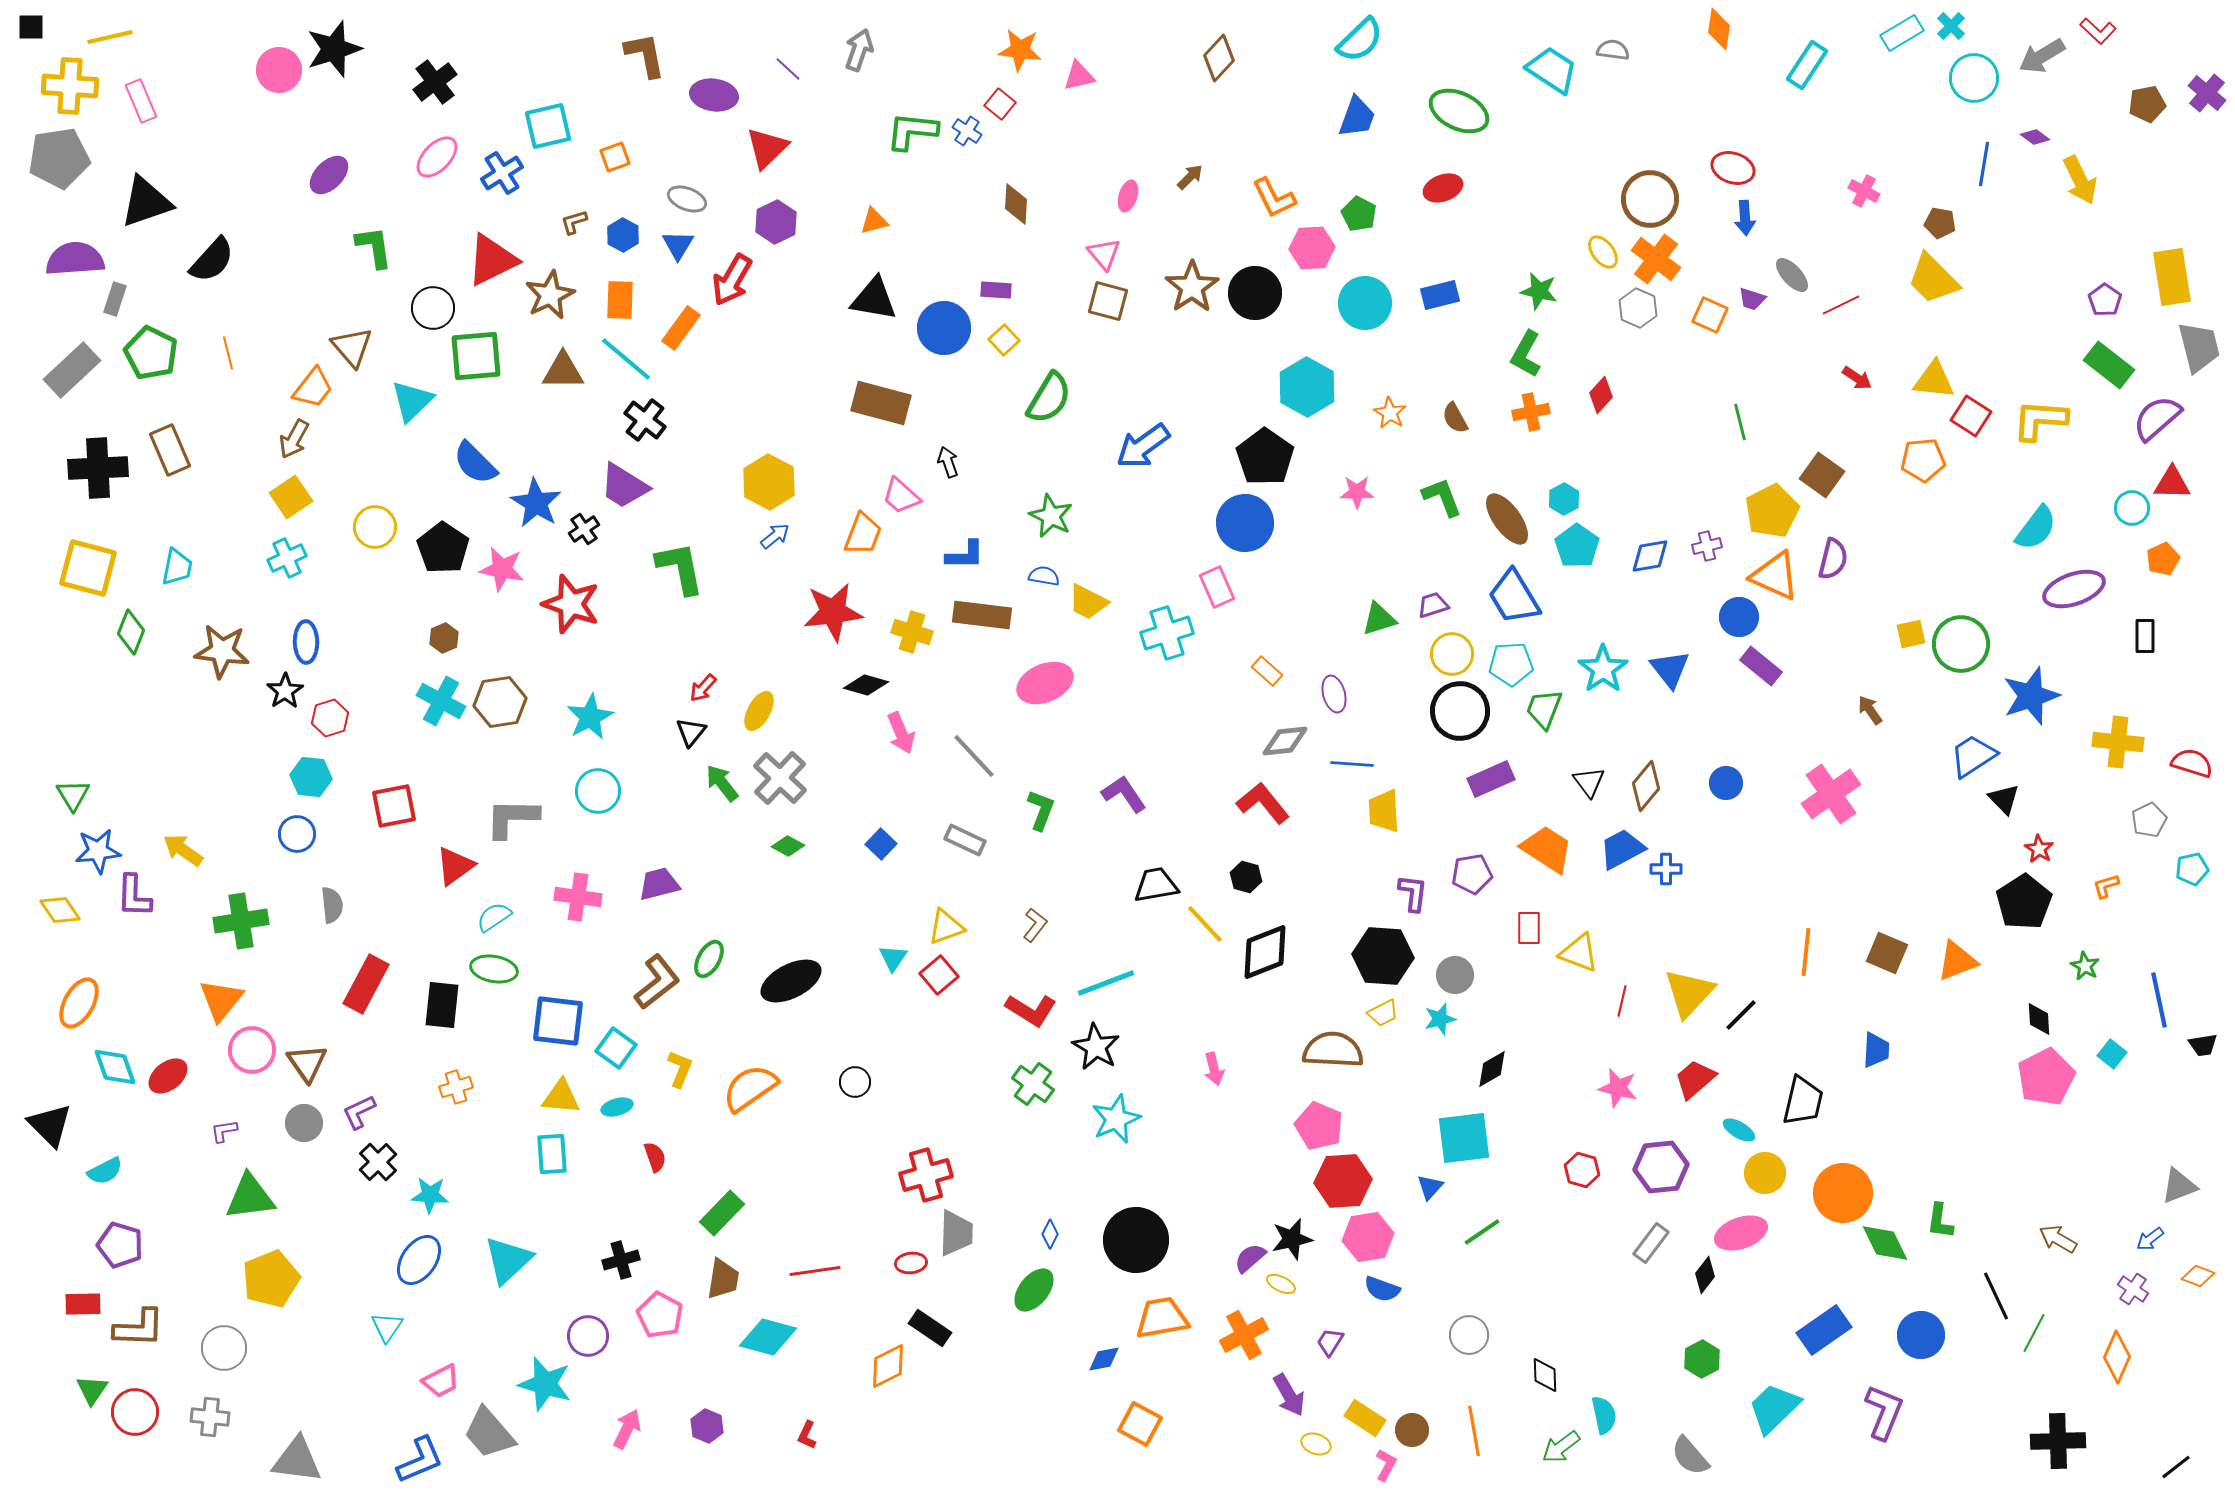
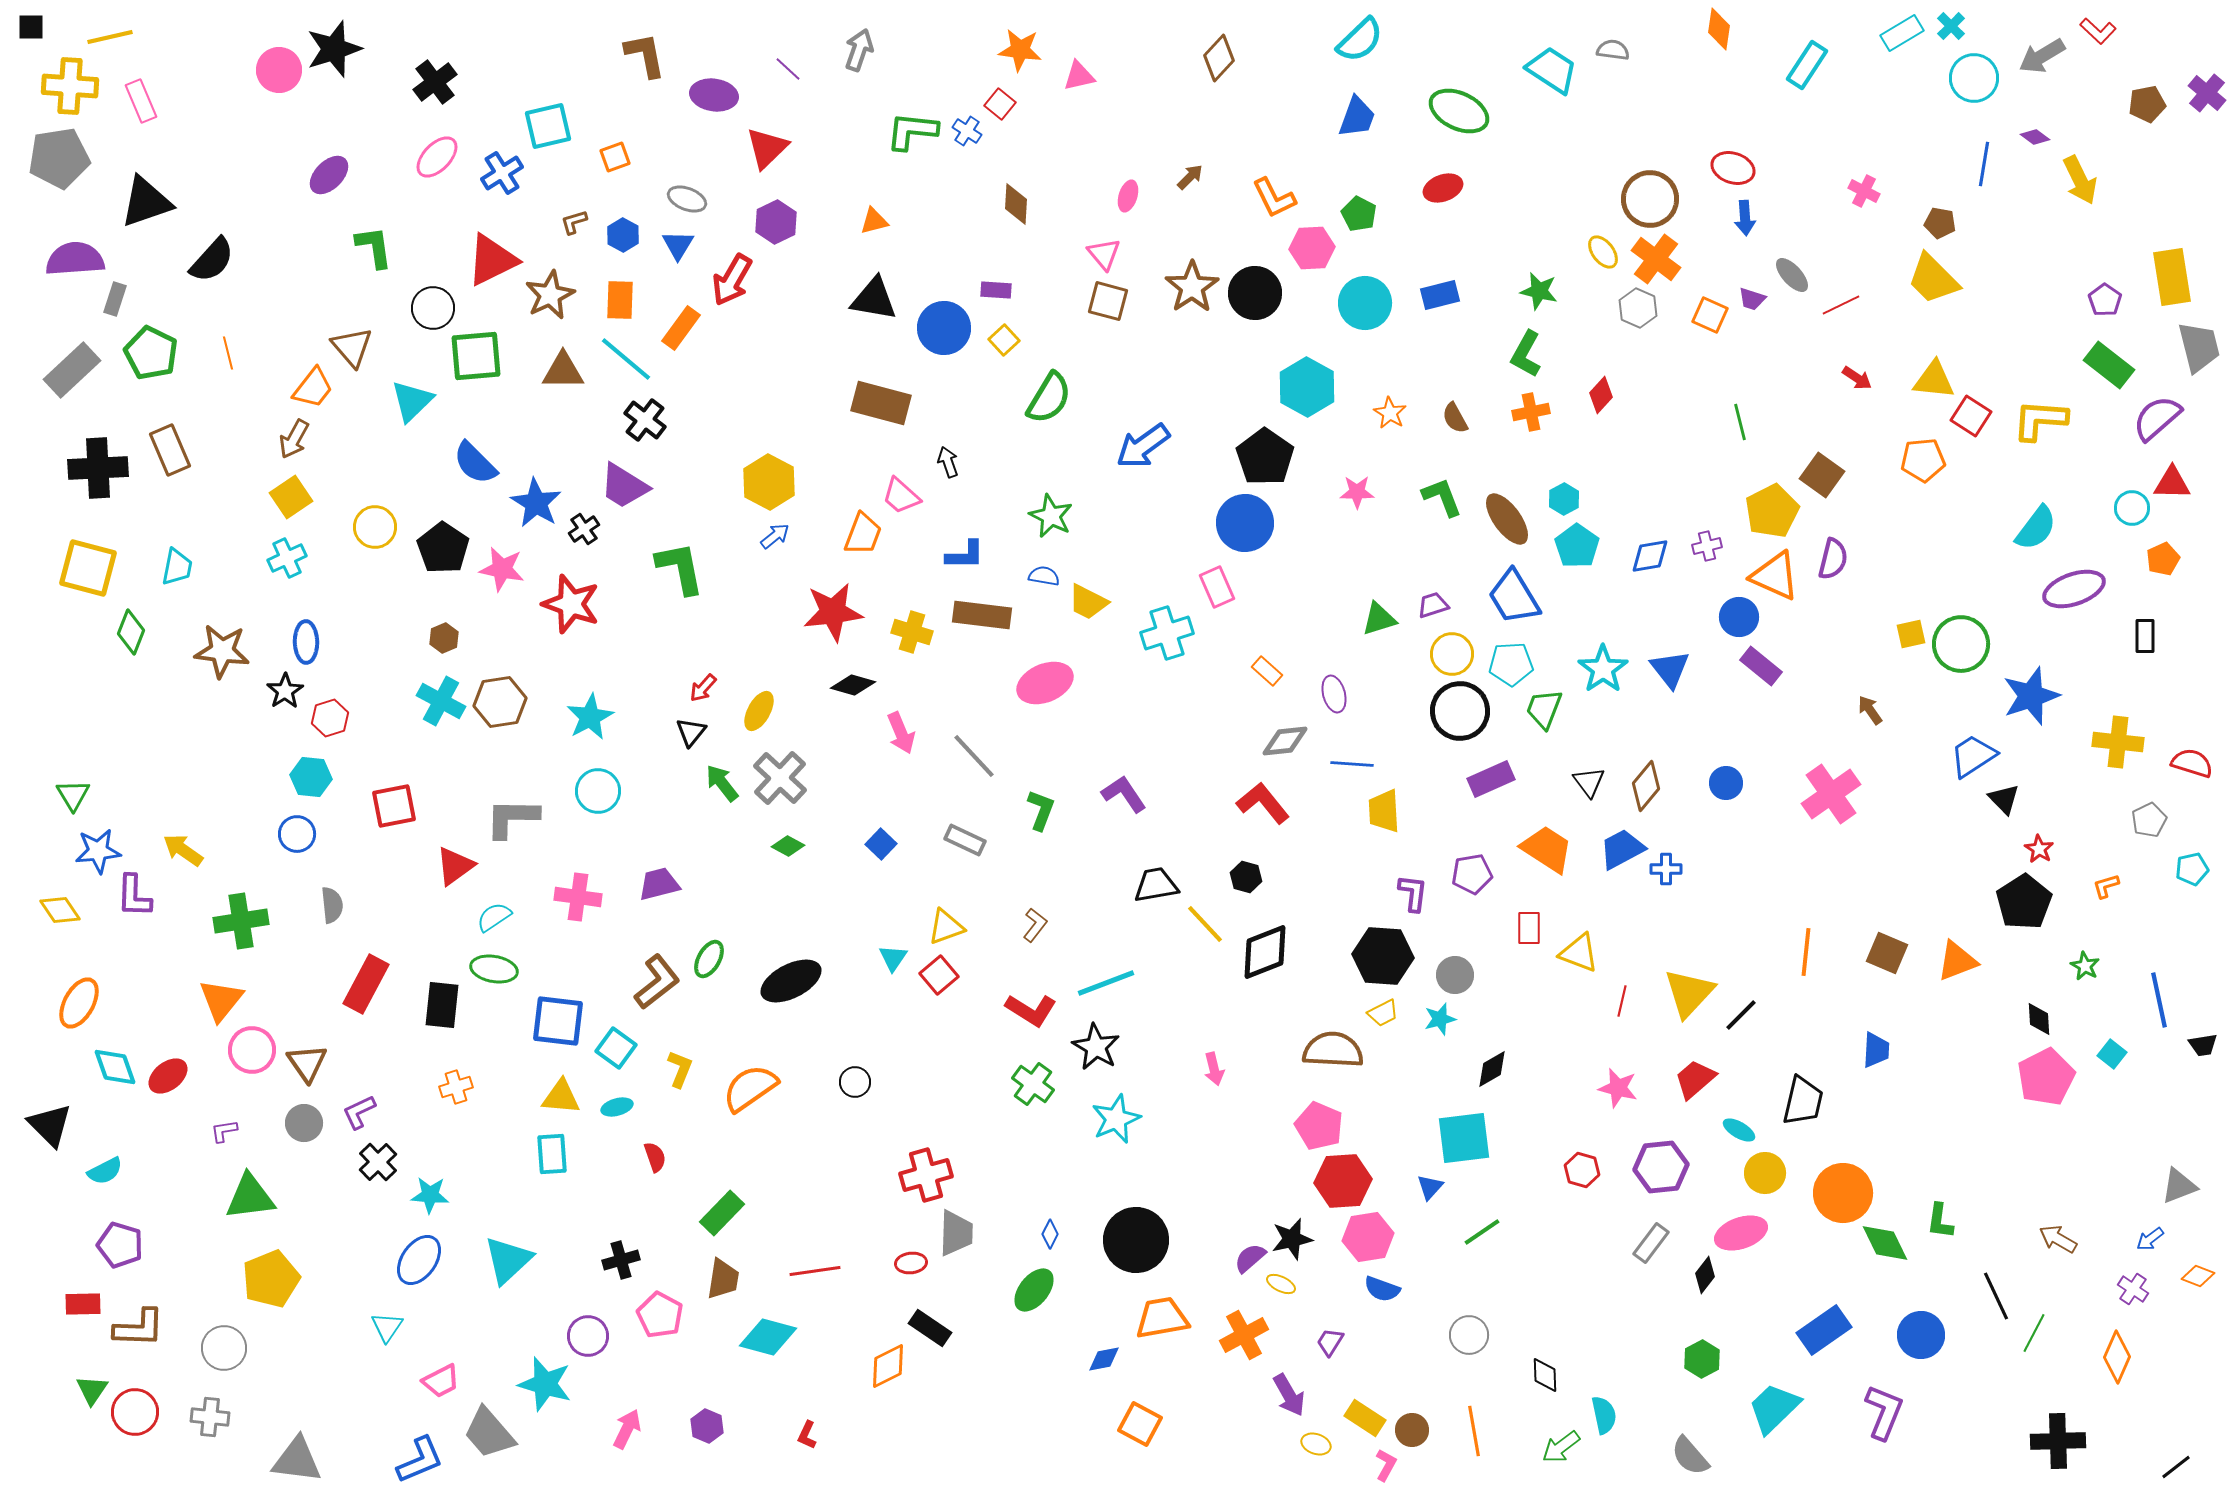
black diamond at (866, 685): moved 13 px left
